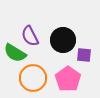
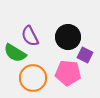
black circle: moved 5 px right, 3 px up
purple square: moved 1 px right; rotated 21 degrees clockwise
pink pentagon: moved 6 px up; rotated 30 degrees counterclockwise
